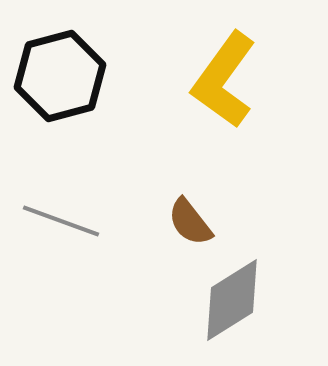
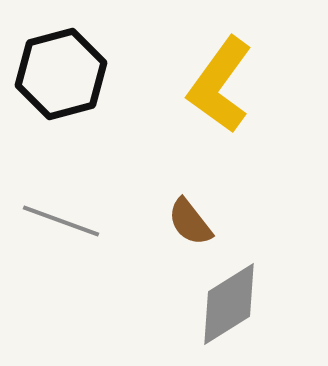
black hexagon: moved 1 px right, 2 px up
yellow L-shape: moved 4 px left, 5 px down
gray diamond: moved 3 px left, 4 px down
